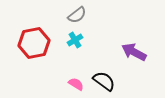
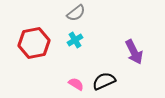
gray semicircle: moved 1 px left, 2 px up
purple arrow: rotated 145 degrees counterclockwise
black semicircle: rotated 60 degrees counterclockwise
